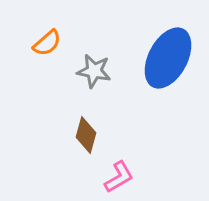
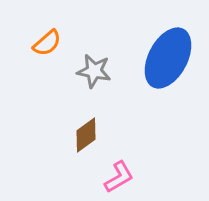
brown diamond: rotated 39 degrees clockwise
